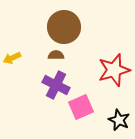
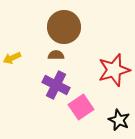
pink square: rotated 10 degrees counterclockwise
